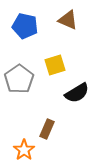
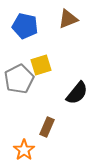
brown triangle: moved 1 px up; rotated 45 degrees counterclockwise
yellow square: moved 14 px left
gray pentagon: rotated 8 degrees clockwise
black semicircle: rotated 20 degrees counterclockwise
brown rectangle: moved 2 px up
